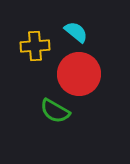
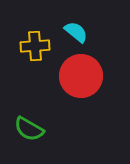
red circle: moved 2 px right, 2 px down
green semicircle: moved 26 px left, 18 px down
